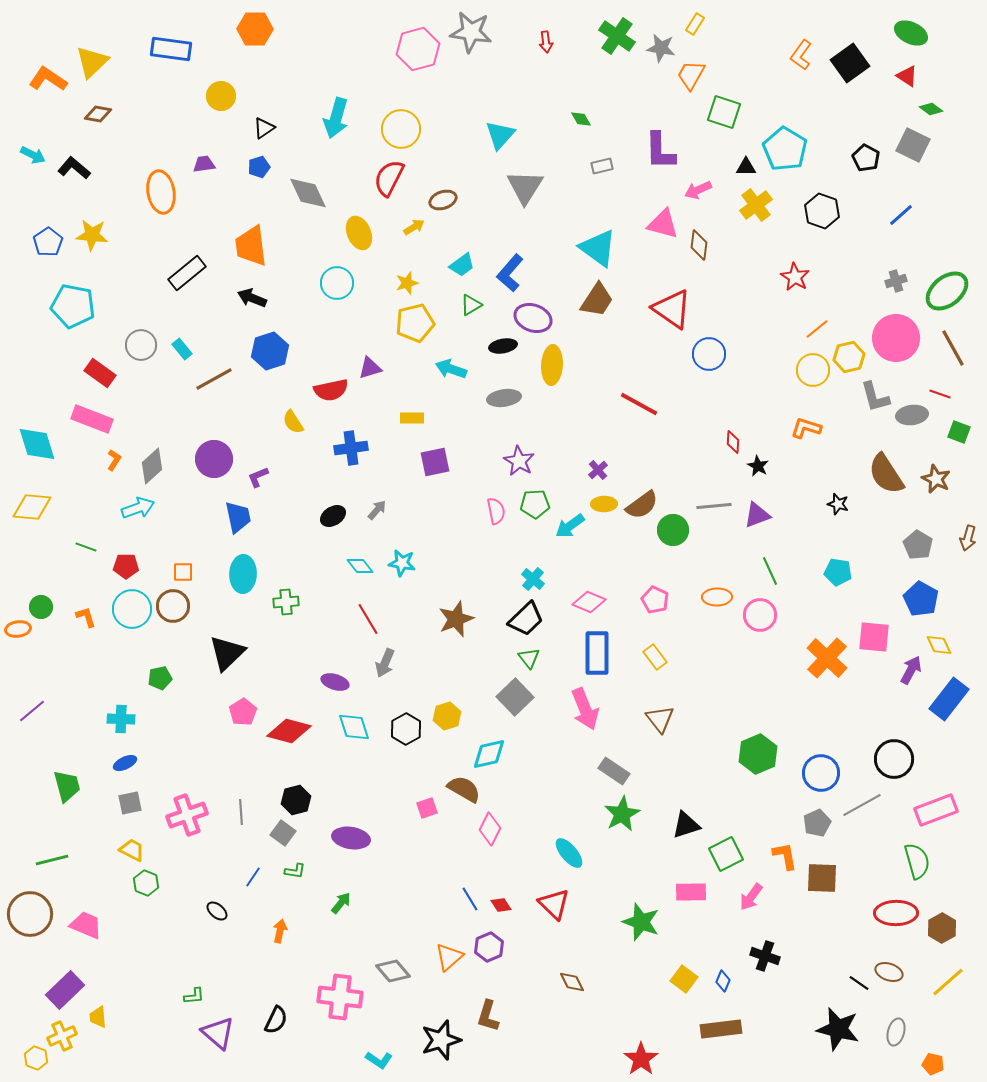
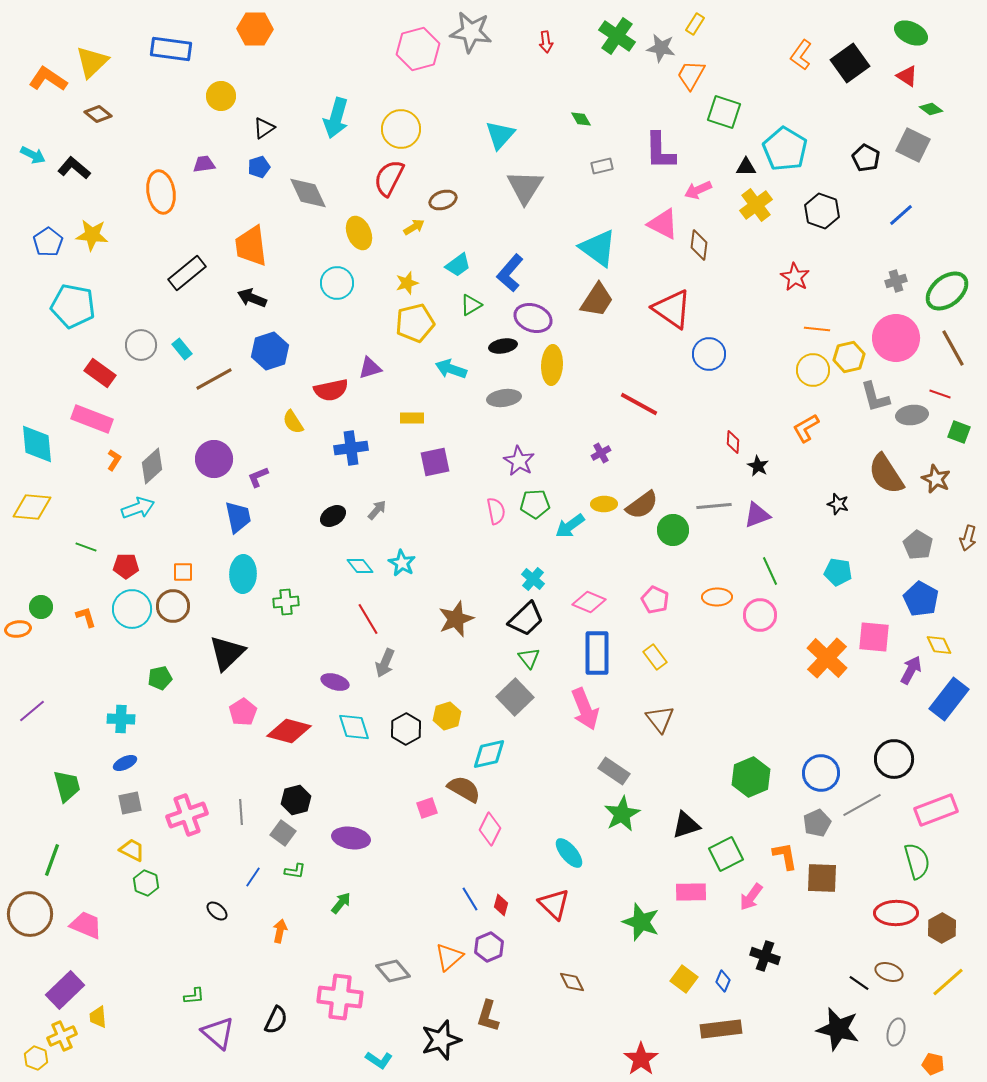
brown diamond at (98, 114): rotated 28 degrees clockwise
pink triangle at (663, 224): rotated 12 degrees clockwise
cyan trapezoid at (462, 265): moved 4 px left
orange line at (817, 329): rotated 45 degrees clockwise
orange L-shape at (806, 428): rotated 48 degrees counterclockwise
cyan diamond at (37, 444): rotated 12 degrees clockwise
purple cross at (598, 470): moved 3 px right, 17 px up; rotated 12 degrees clockwise
cyan star at (402, 563): rotated 20 degrees clockwise
green hexagon at (758, 754): moved 7 px left, 23 px down
green line at (52, 860): rotated 56 degrees counterclockwise
red diamond at (501, 905): rotated 50 degrees clockwise
